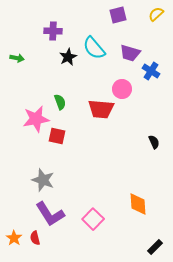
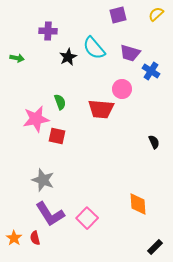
purple cross: moved 5 px left
pink square: moved 6 px left, 1 px up
